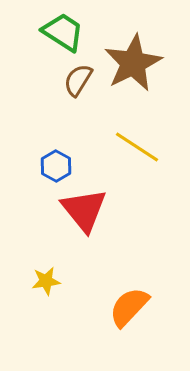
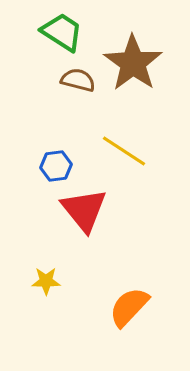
green trapezoid: moved 1 px left
brown star: rotated 10 degrees counterclockwise
brown semicircle: rotated 72 degrees clockwise
yellow line: moved 13 px left, 4 px down
blue hexagon: rotated 24 degrees clockwise
yellow star: rotated 8 degrees clockwise
